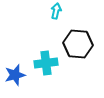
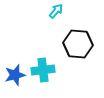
cyan arrow: rotated 28 degrees clockwise
cyan cross: moved 3 px left, 7 px down
